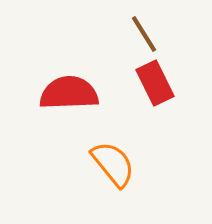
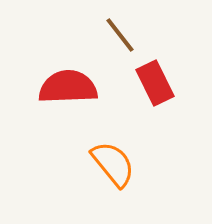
brown line: moved 24 px left, 1 px down; rotated 6 degrees counterclockwise
red semicircle: moved 1 px left, 6 px up
